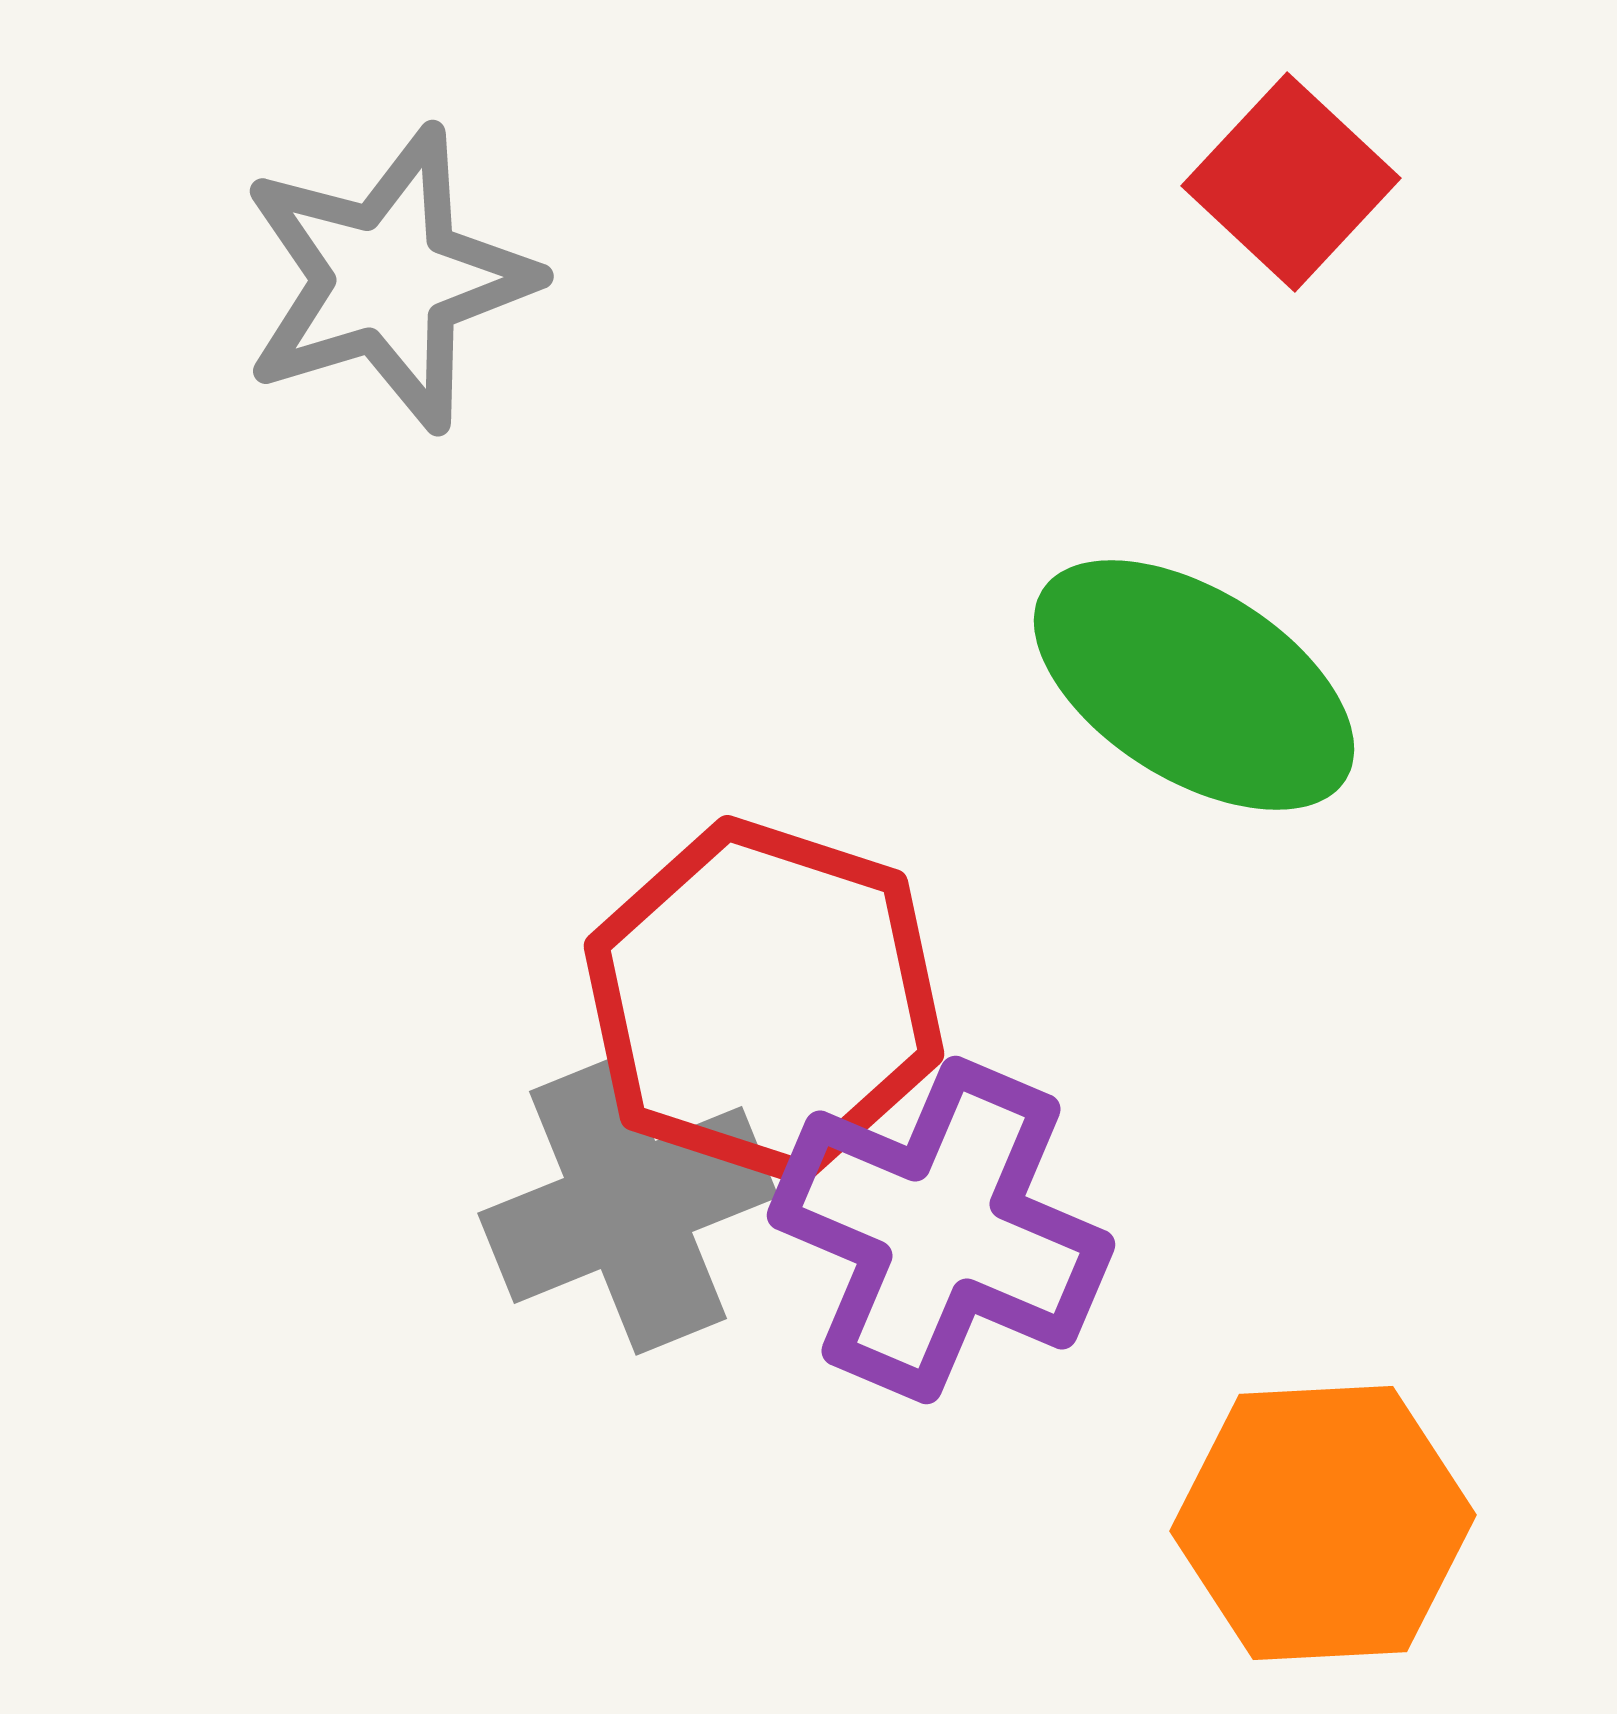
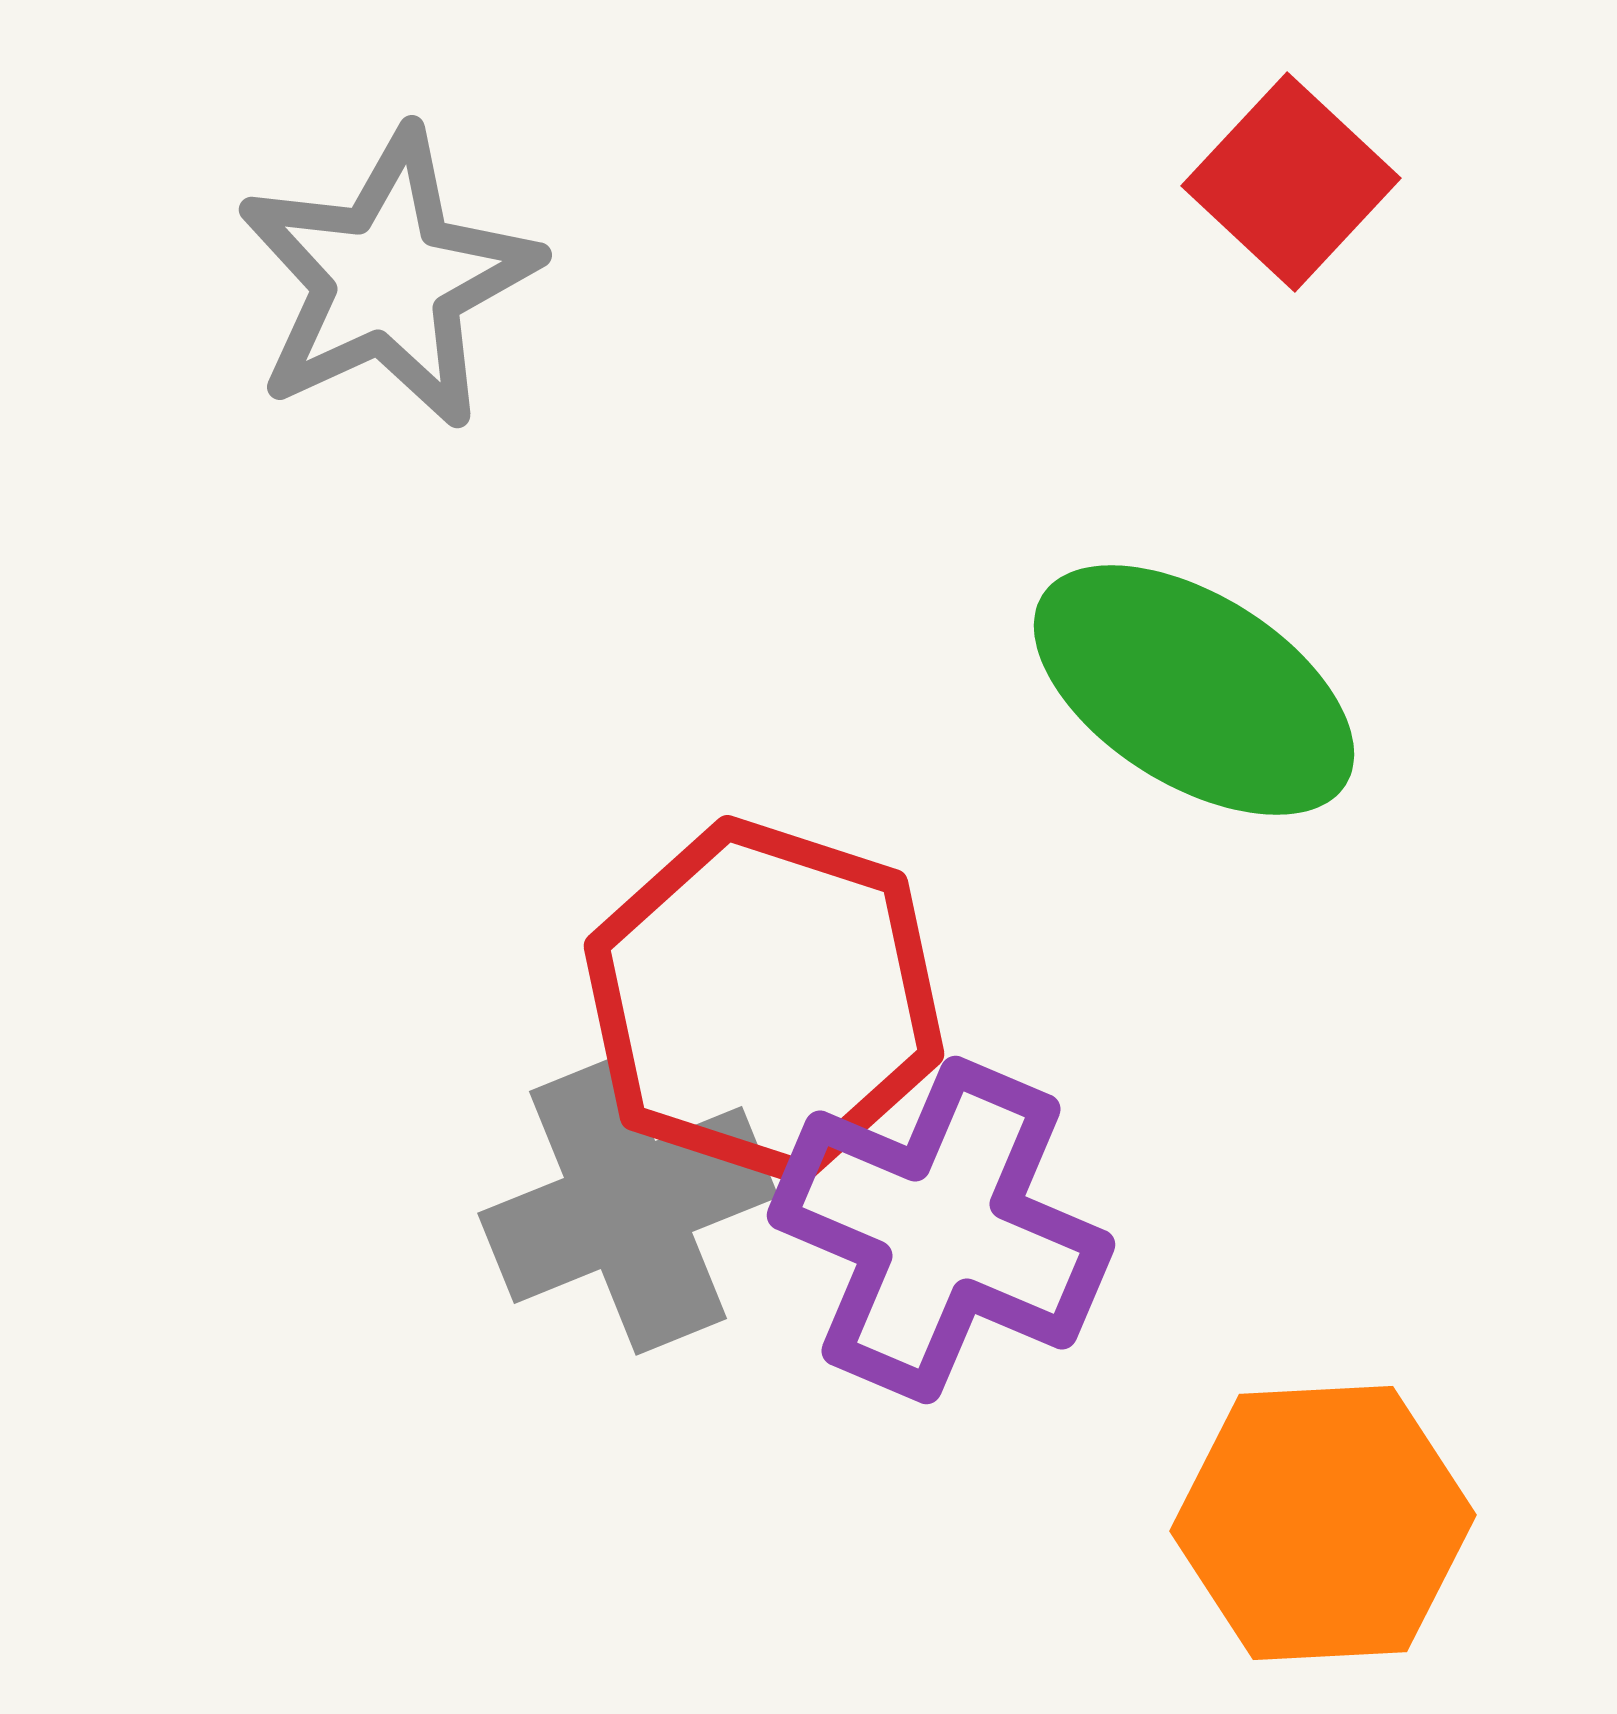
gray star: rotated 8 degrees counterclockwise
green ellipse: moved 5 px down
